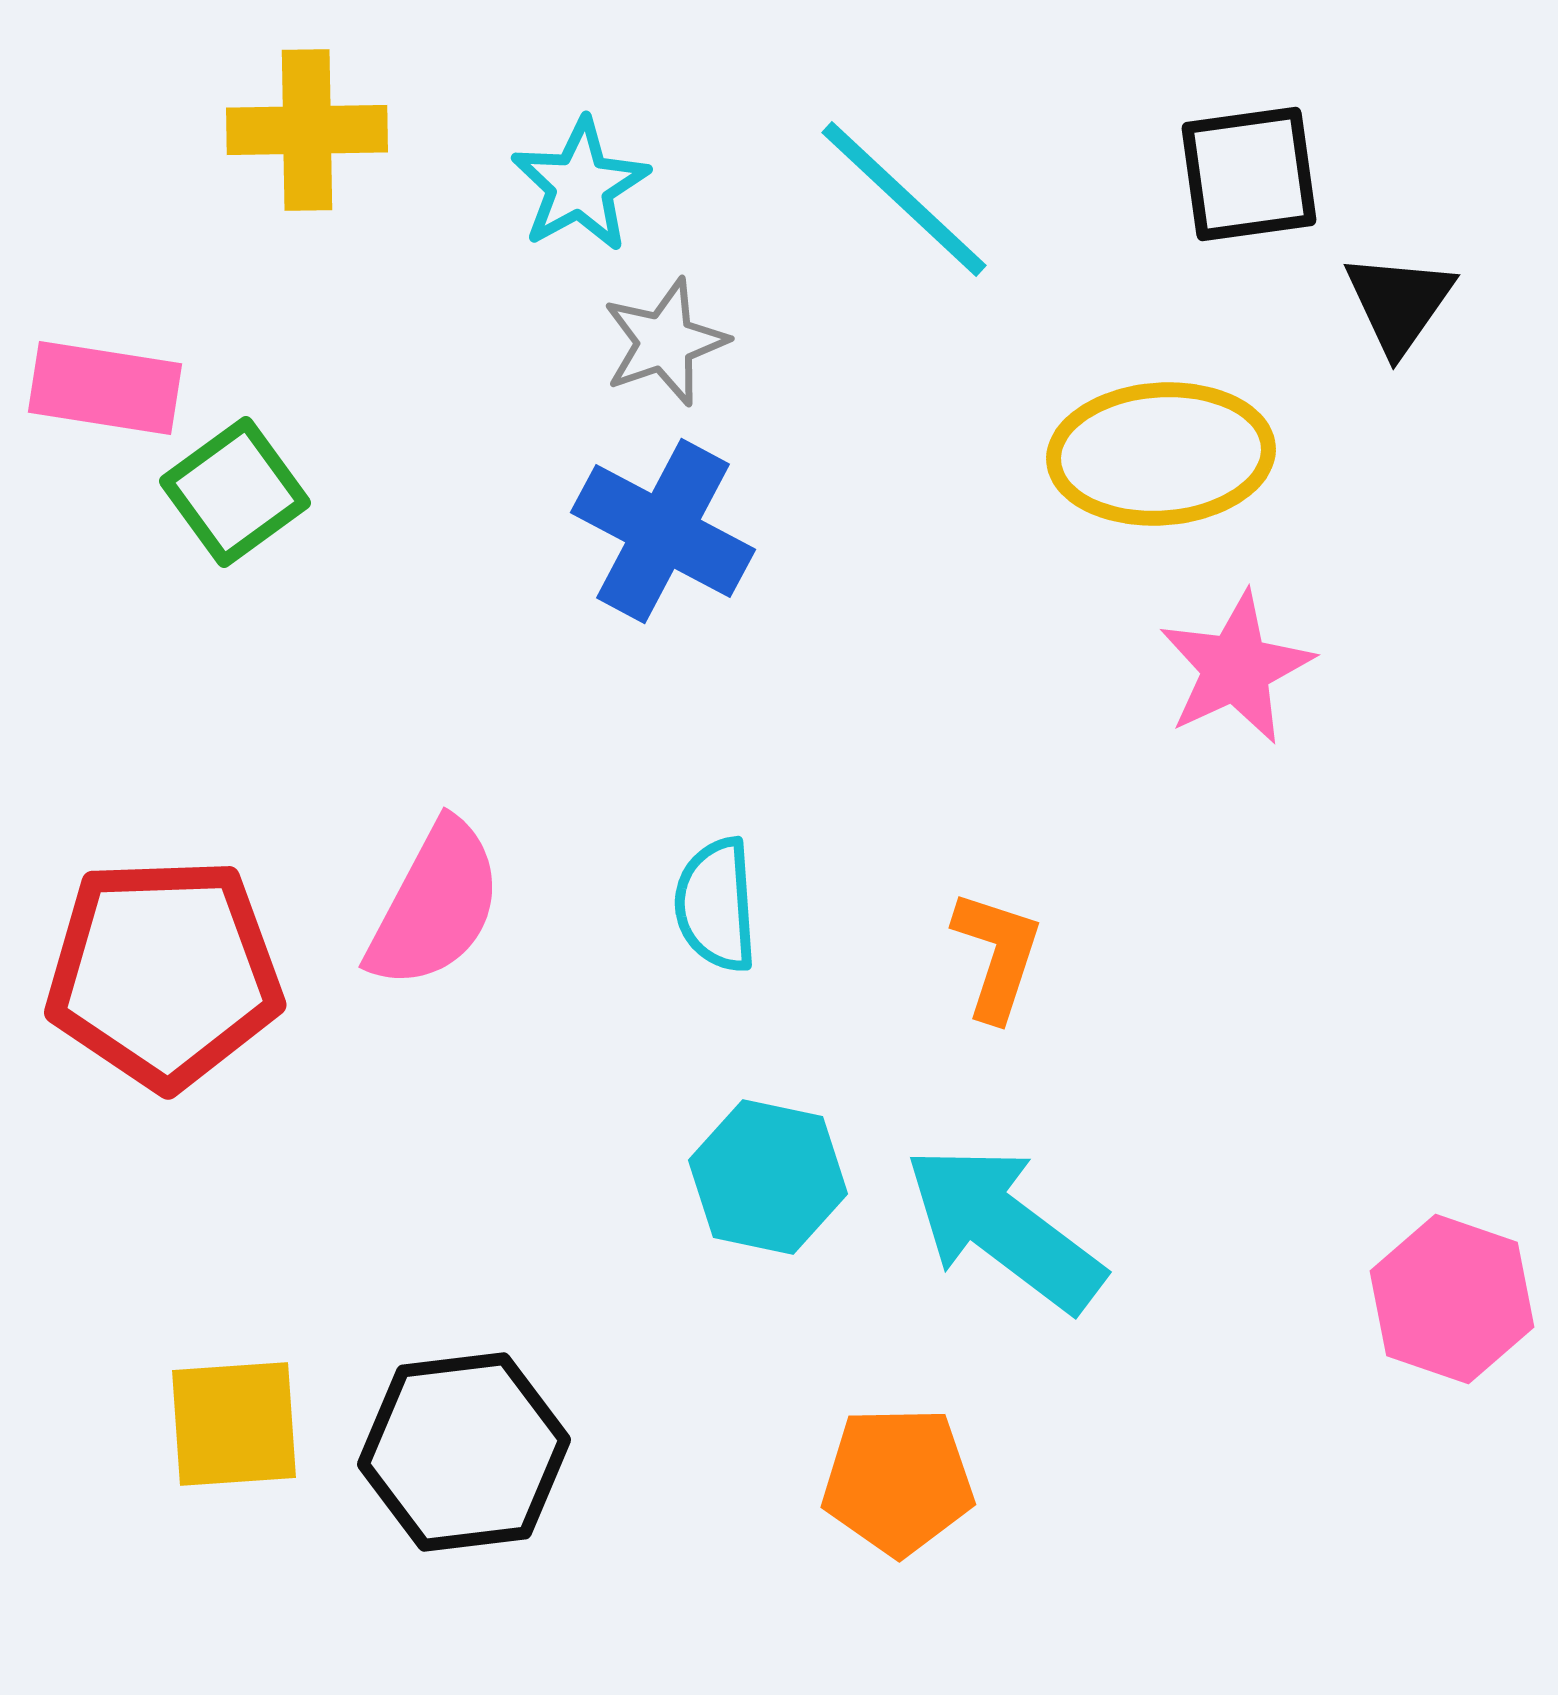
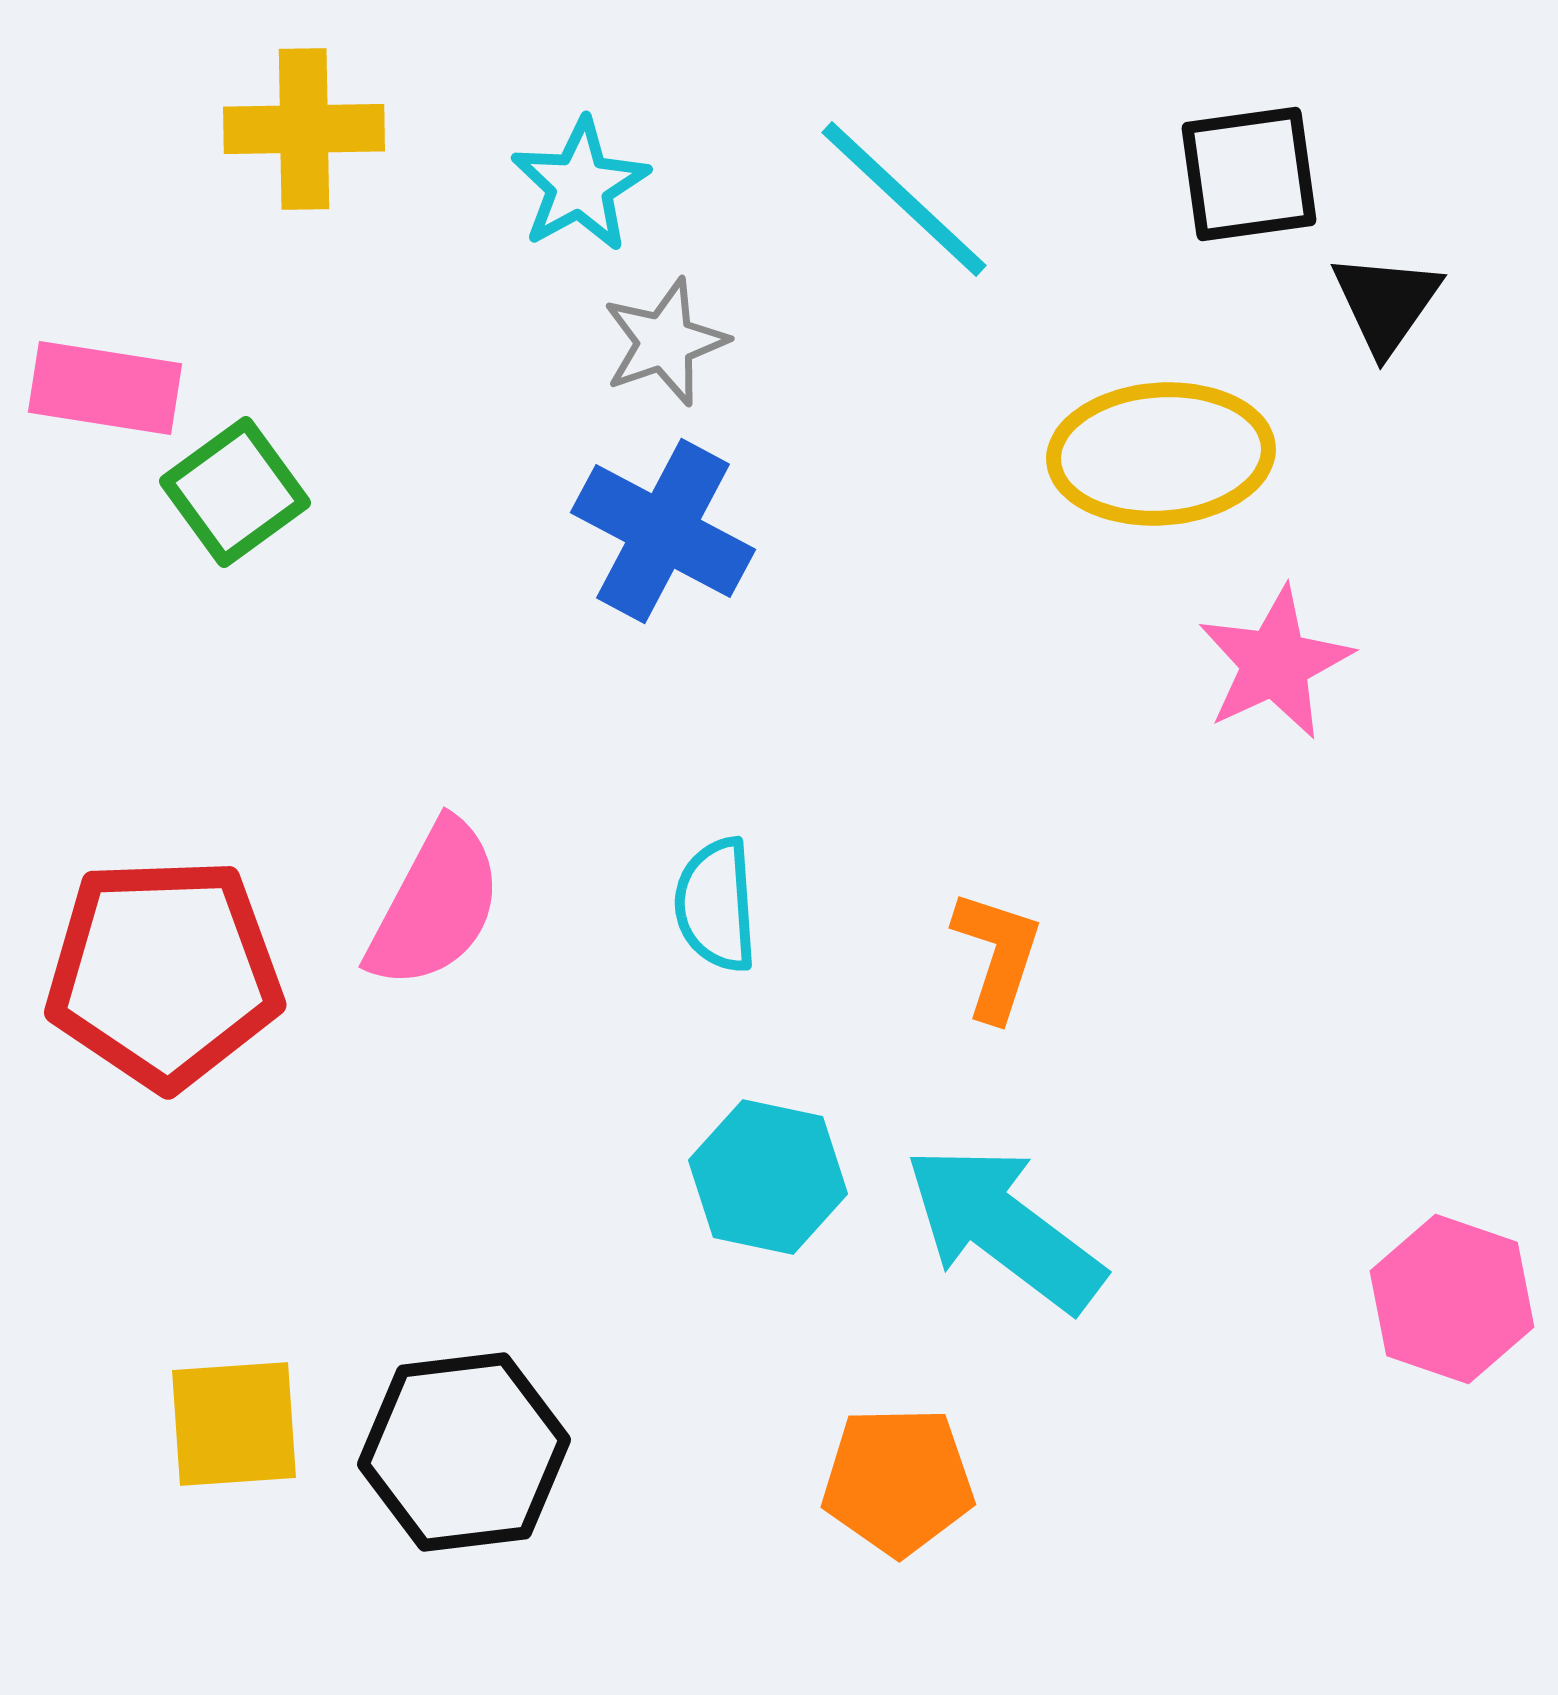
yellow cross: moved 3 px left, 1 px up
black triangle: moved 13 px left
pink star: moved 39 px right, 5 px up
